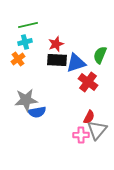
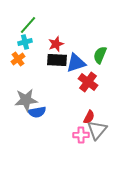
green line: rotated 36 degrees counterclockwise
